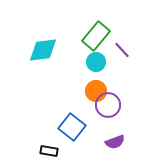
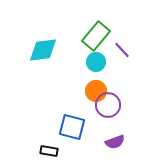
blue square: rotated 24 degrees counterclockwise
